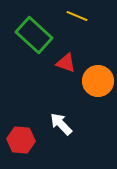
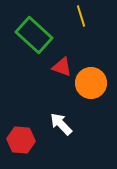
yellow line: moved 4 px right; rotated 50 degrees clockwise
red triangle: moved 4 px left, 4 px down
orange circle: moved 7 px left, 2 px down
